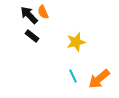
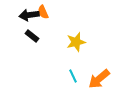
black arrow: rotated 54 degrees counterclockwise
